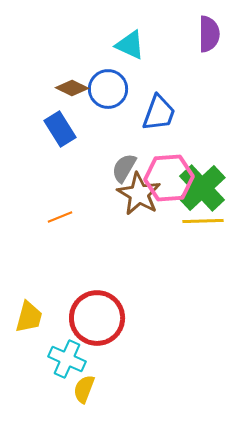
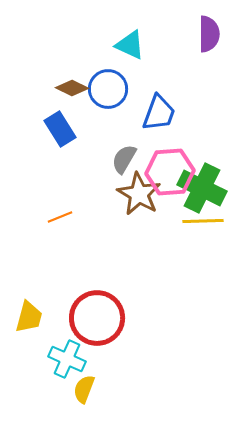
gray semicircle: moved 9 px up
pink hexagon: moved 1 px right, 6 px up
green cross: rotated 21 degrees counterclockwise
